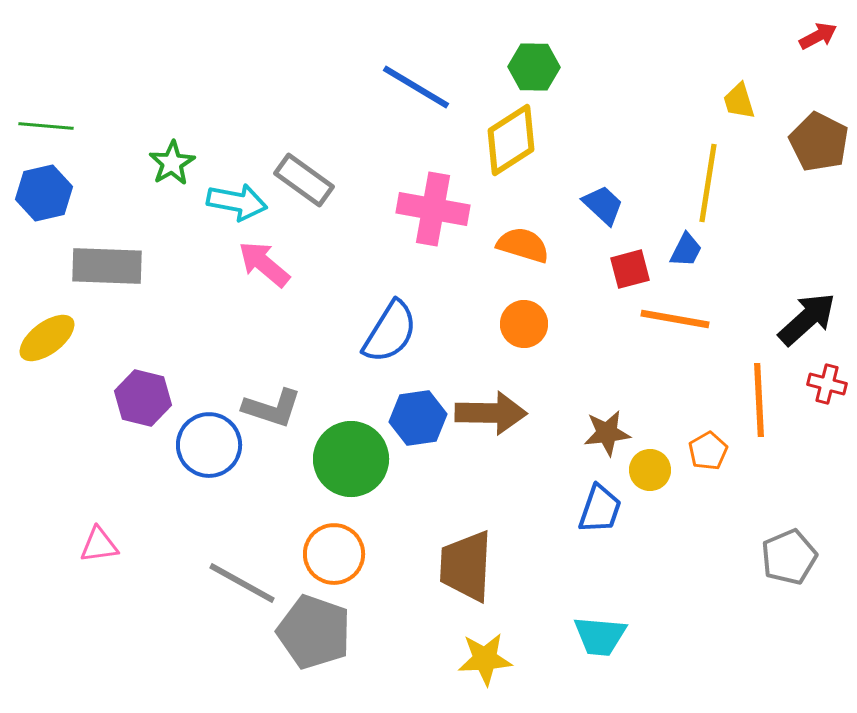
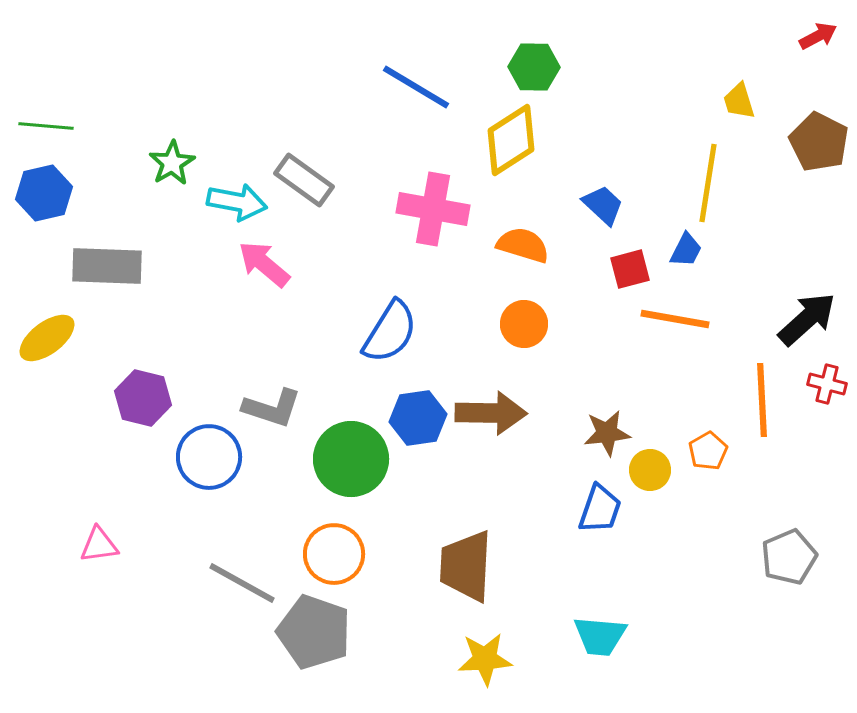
orange line at (759, 400): moved 3 px right
blue circle at (209, 445): moved 12 px down
